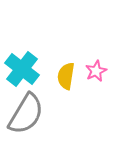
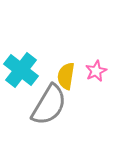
cyan cross: moved 1 px left, 1 px down
gray semicircle: moved 23 px right, 9 px up
